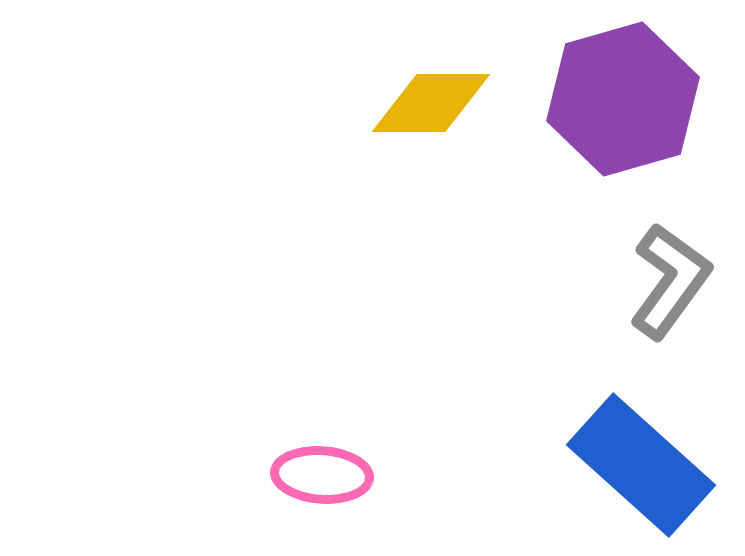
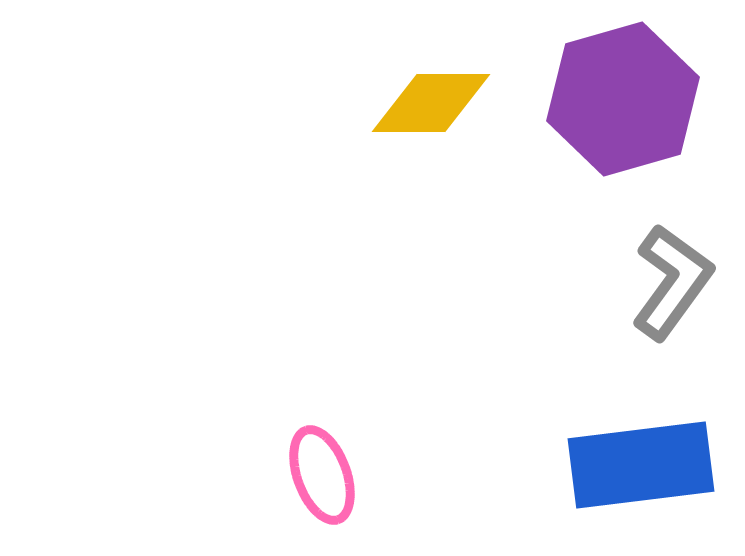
gray L-shape: moved 2 px right, 1 px down
blue rectangle: rotated 49 degrees counterclockwise
pink ellipse: rotated 66 degrees clockwise
